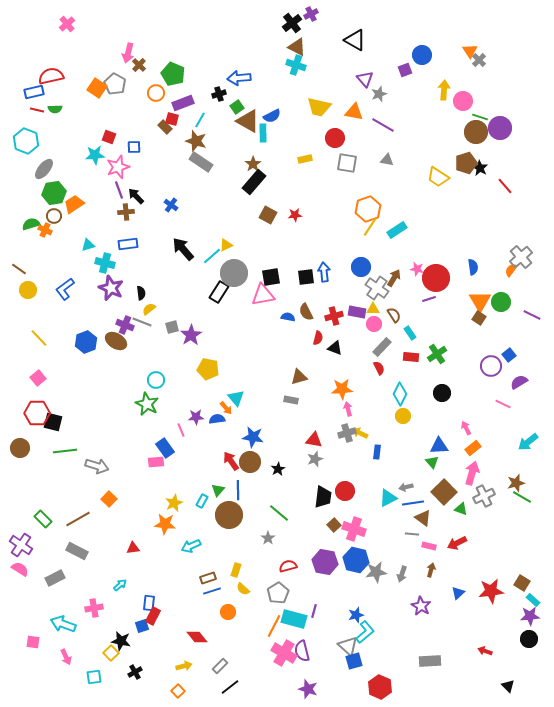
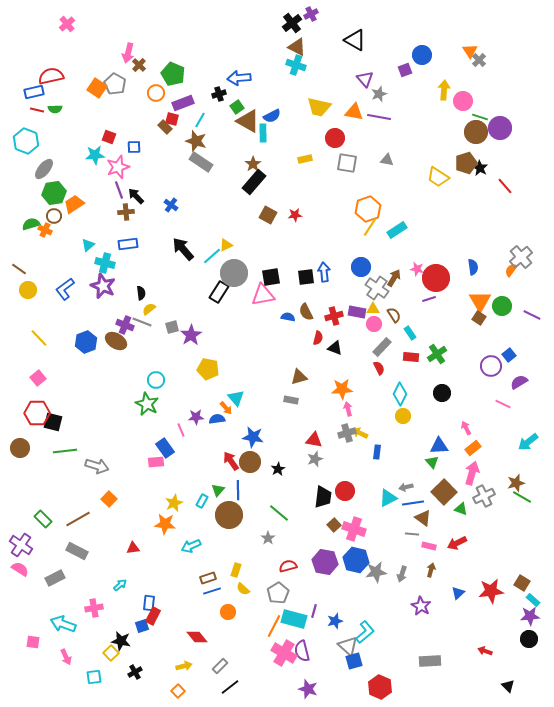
purple line at (383, 125): moved 4 px left, 8 px up; rotated 20 degrees counterclockwise
cyan triangle at (88, 245): rotated 24 degrees counterclockwise
purple star at (111, 288): moved 8 px left, 2 px up
green circle at (501, 302): moved 1 px right, 4 px down
blue star at (356, 615): moved 21 px left, 6 px down
